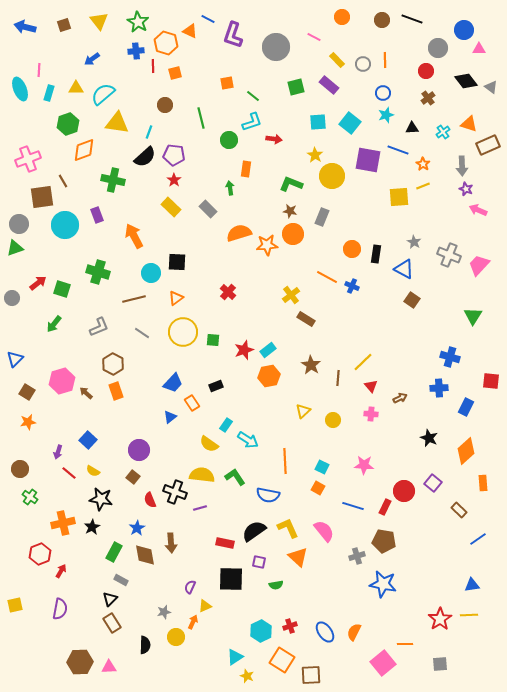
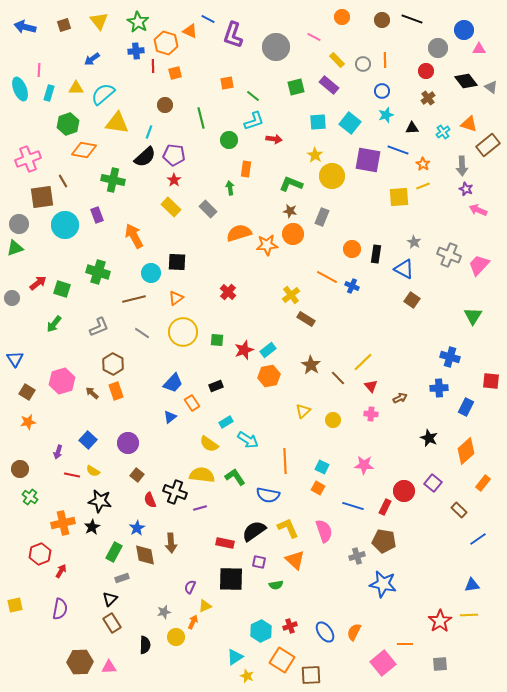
blue circle at (383, 93): moved 1 px left, 2 px up
cyan L-shape at (252, 122): moved 2 px right, 1 px up
brown rectangle at (488, 145): rotated 15 degrees counterclockwise
orange diamond at (84, 150): rotated 30 degrees clockwise
green square at (213, 340): moved 4 px right
blue triangle at (15, 359): rotated 18 degrees counterclockwise
brown line at (338, 378): rotated 49 degrees counterclockwise
brown arrow at (86, 393): moved 6 px right
cyan rectangle at (226, 425): moved 3 px up; rotated 24 degrees clockwise
purple circle at (139, 450): moved 11 px left, 7 px up
red line at (69, 473): moved 3 px right, 2 px down; rotated 28 degrees counterclockwise
brown square at (133, 477): moved 4 px right, 2 px up
orange rectangle at (483, 483): rotated 42 degrees clockwise
black star at (101, 499): moved 1 px left, 2 px down
pink semicircle at (324, 531): rotated 20 degrees clockwise
orange triangle at (298, 557): moved 3 px left, 3 px down
gray rectangle at (121, 580): moved 1 px right, 2 px up; rotated 48 degrees counterclockwise
red star at (440, 619): moved 2 px down
